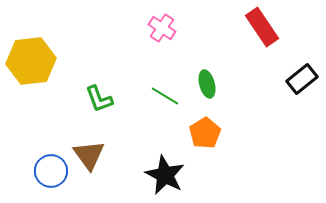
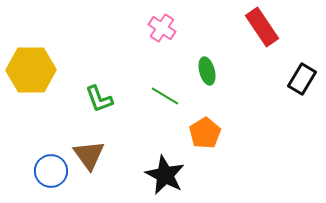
yellow hexagon: moved 9 px down; rotated 6 degrees clockwise
black rectangle: rotated 20 degrees counterclockwise
green ellipse: moved 13 px up
